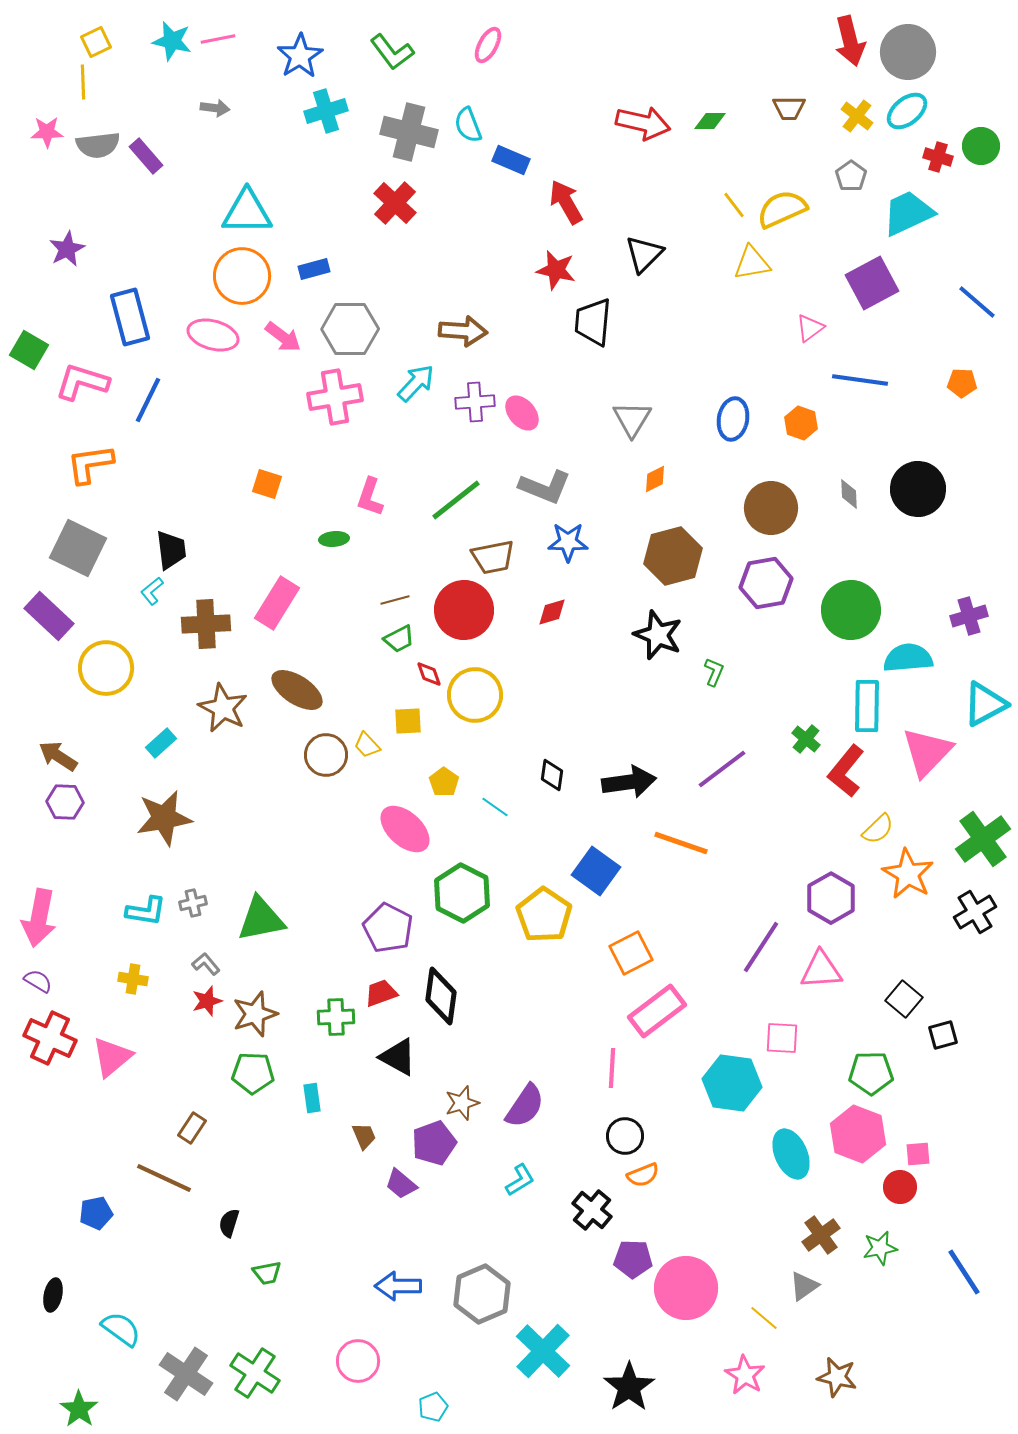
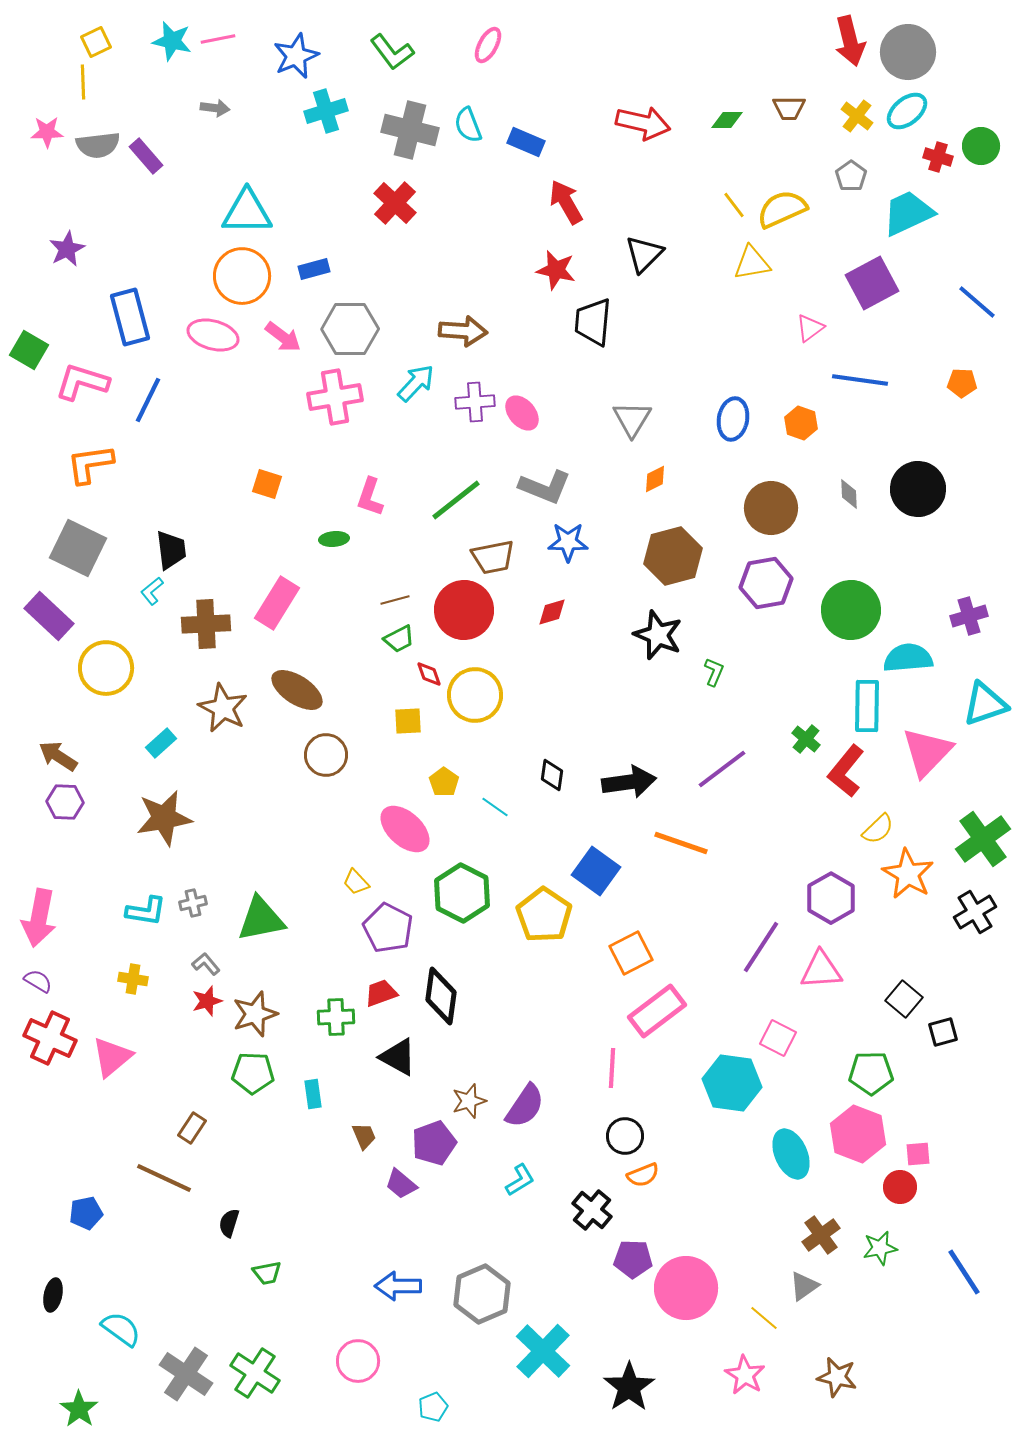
blue star at (300, 56): moved 4 px left; rotated 9 degrees clockwise
green diamond at (710, 121): moved 17 px right, 1 px up
gray cross at (409, 132): moved 1 px right, 2 px up
blue rectangle at (511, 160): moved 15 px right, 18 px up
cyan triangle at (985, 704): rotated 9 degrees clockwise
yellow trapezoid at (367, 745): moved 11 px left, 137 px down
black square at (943, 1035): moved 3 px up
pink square at (782, 1038): moved 4 px left; rotated 24 degrees clockwise
cyan rectangle at (312, 1098): moved 1 px right, 4 px up
brown star at (462, 1103): moved 7 px right, 2 px up
blue pentagon at (96, 1213): moved 10 px left
